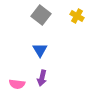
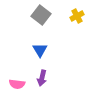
yellow cross: rotated 32 degrees clockwise
